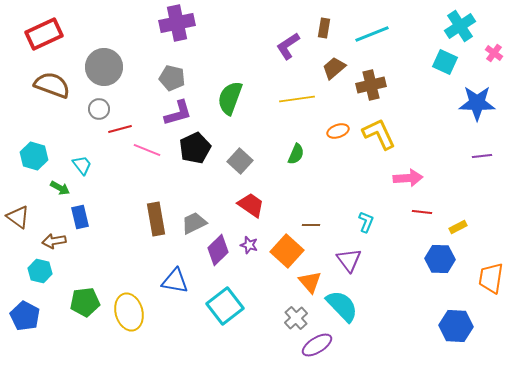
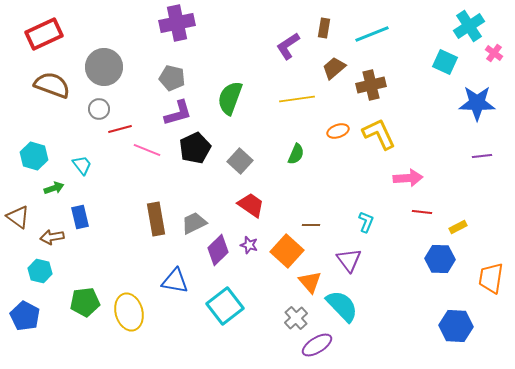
cyan cross at (460, 26): moved 9 px right
green arrow at (60, 188): moved 6 px left; rotated 48 degrees counterclockwise
brown arrow at (54, 241): moved 2 px left, 4 px up
